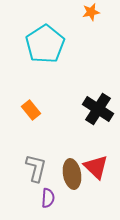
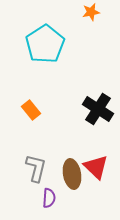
purple semicircle: moved 1 px right
